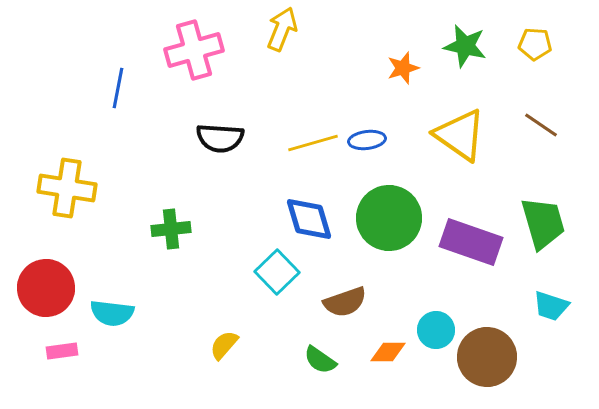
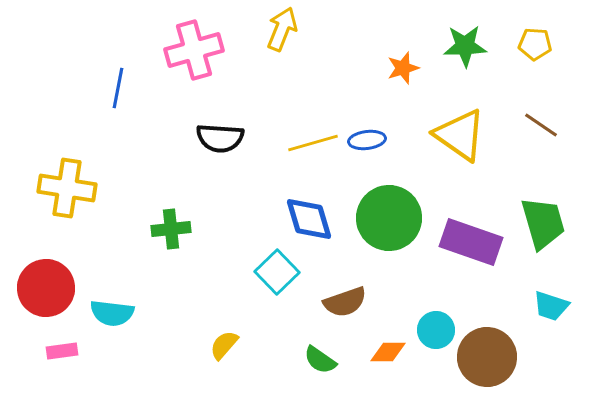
green star: rotated 15 degrees counterclockwise
